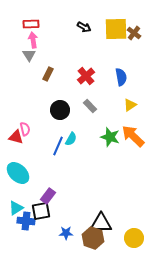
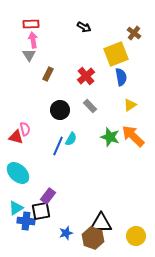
yellow square: moved 25 px down; rotated 20 degrees counterclockwise
blue star: rotated 16 degrees counterclockwise
yellow circle: moved 2 px right, 2 px up
